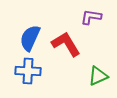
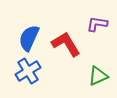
purple L-shape: moved 6 px right, 7 px down
blue semicircle: moved 1 px left
blue cross: rotated 35 degrees counterclockwise
